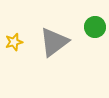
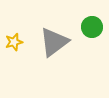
green circle: moved 3 px left
